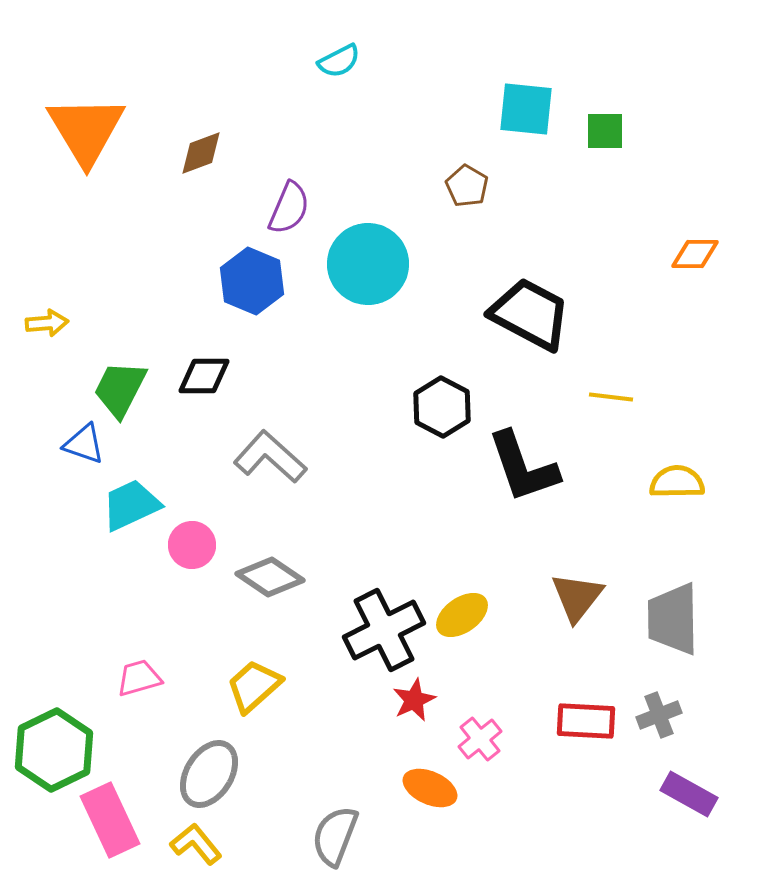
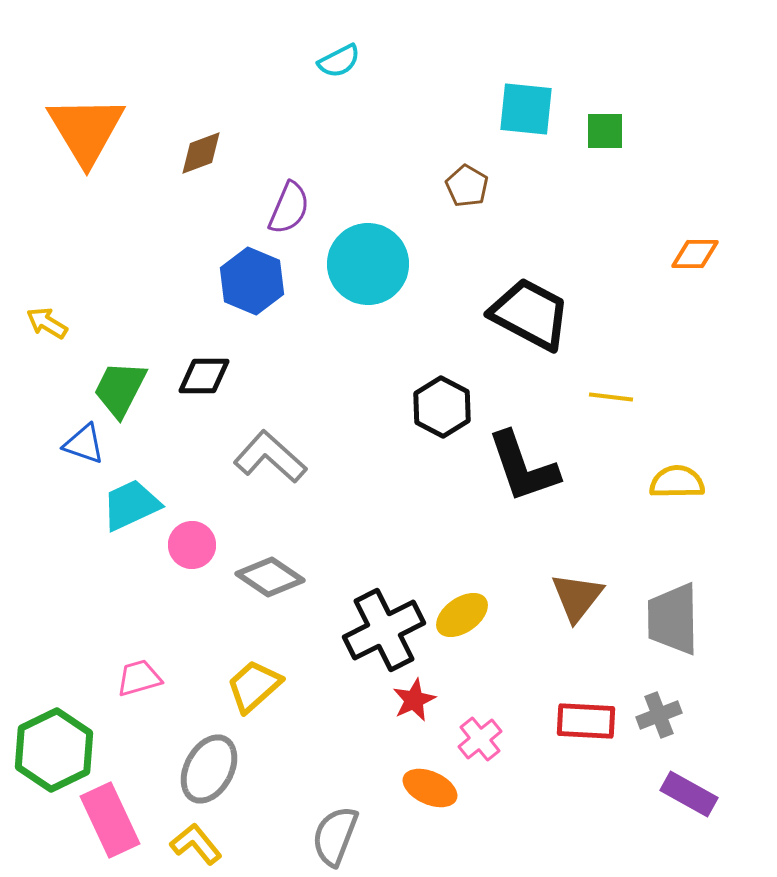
yellow arrow: rotated 144 degrees counterclockwise
gray ellipse: moved 5 px up; rotated 4 degrees counterclockwise
